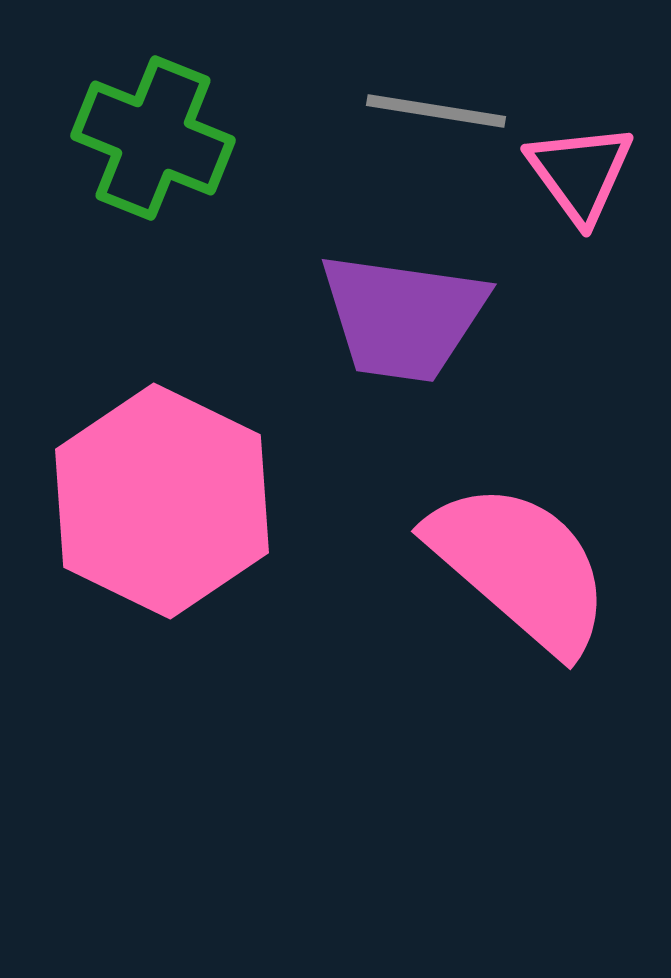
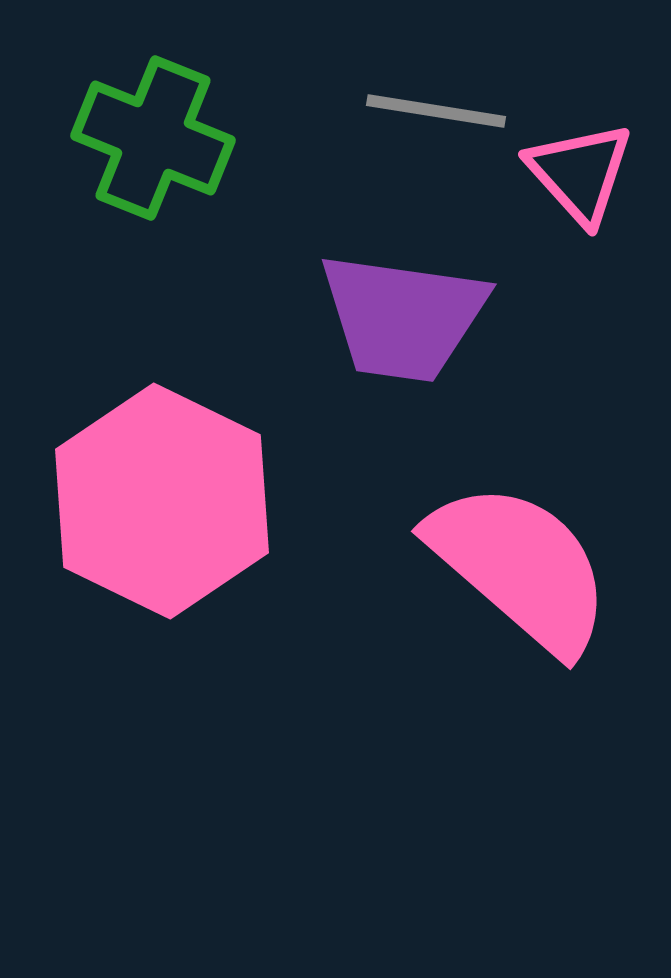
pink triangle: rotated 6 degrees counterclockwise
